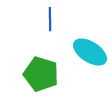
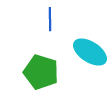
green pentagon: moved 2 px up
